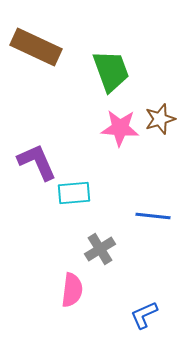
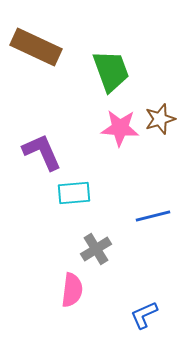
purple L-shape: moved 5 px right, 10 px up
blue line: rotated 20 degrees counterclockwise
gray cross: moved 4 px left
